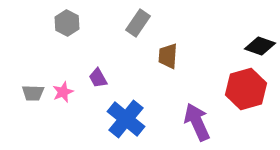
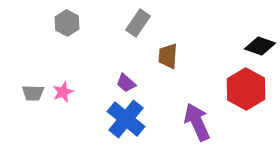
purple trapezoid: moved 28 px right, 5 px down; rotated 20 degrees counterclockwise
red hexagon: rotated 15 degrees counterclockwise
